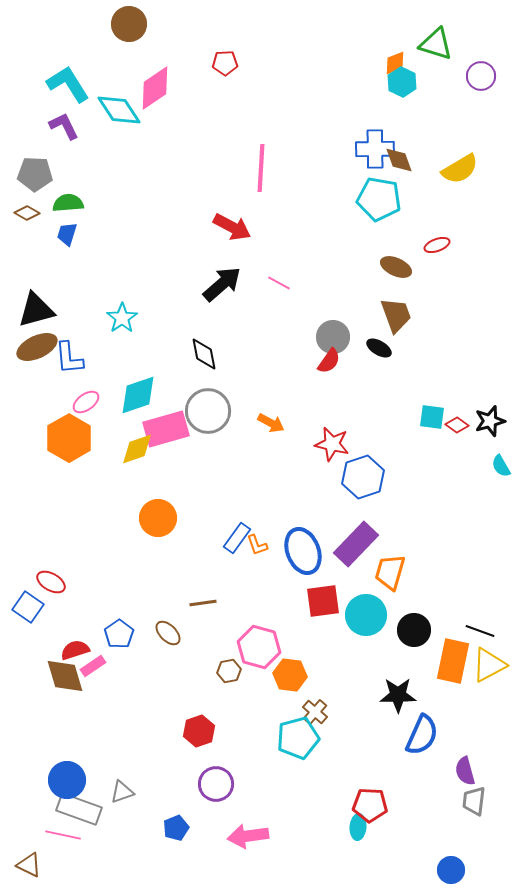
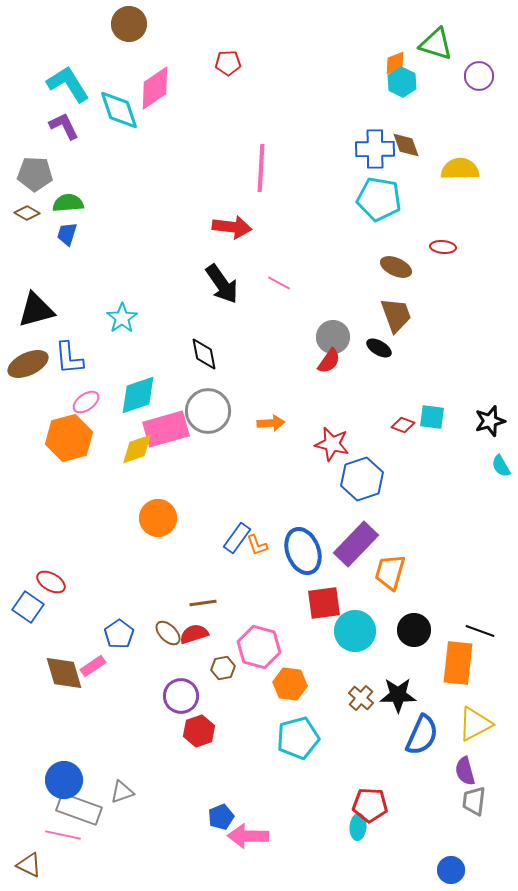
red pentagon at (225, 63): moved 3 px right
purple circle at (481, 76): moved 2 px left
cyan diamond at (119, 110): rotated 15 degrees clockwise
brown diamond at (399, 160): moved 7 px right, 15 px up
yellow semicircle at (460, 169): rotated 150 degrees counterclockwise
red arrow at (232, 227): rotated 21 degrees counterclockwise
red ellipse at (437, 245): moved 6 px right, 2 px down; rotated 25 degrees clockwise
black arrow at (222, 284): rotated 96 degrees clockwise
brown ellipse at (37, 347): moved 9 px left, 17 px down
orange arrow at (271, 423): rotated 32 degrees counterclockwise
red diamond at (457, 425): moved 54 px left; rotated 15 degrees counterclockwise
orange hexagon at (69, 438): rotated 15 degrees clockwise
blue hexagon at (363, 477): moved 1 px left, 2 px down
red square at (323, 601): moved 1 px right, 2 px down
cyan circle at (366, 615): moved 11 px left, 16 px down
red semicircle at (75, 650): moved 119 px right, 16 px up
orange rectangle at (453, 661): moved 5 px right, 2 px down; rotated 6 degrees counterclockwise
yellow triangle at (489, 665): moved 14 px left, 59 px down
brown hexagon at (229, 671): moved 6 px left, 3 px up
orange hexagon at (290, 675): moved 9 px down
brown diamond at (65, 676): moved 1 px left, 3 px up
brown cross at (315, 712): moved 46 px right, 14 px up
blue circle at (67, 780): moved 3 px left
purple circle at (216, 784): moved 35 px left, 88 px up
blue pentagon at (176, 828): moved 45 px right, 11 px up
pink arrow at (248, 836): rotated 9 degrees clockwise
